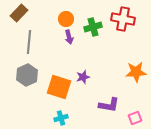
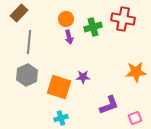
purple star: rotated 16 degrees clockwise
purple L-shape: rotated 30 degrees counterclockwise
